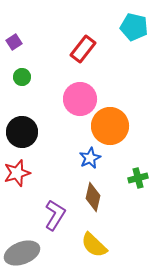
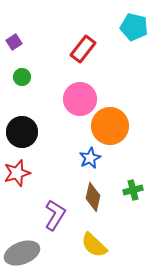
green cross: moved 5 px left, 12 px down
